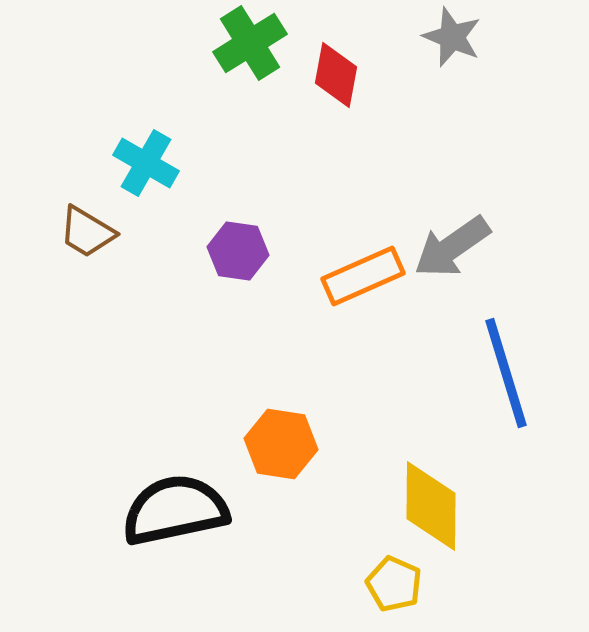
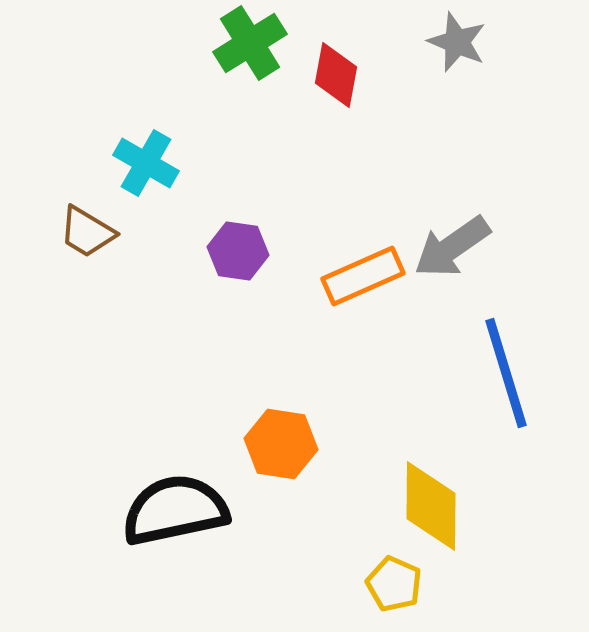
gray star: moved 5 px right, 5 px down
